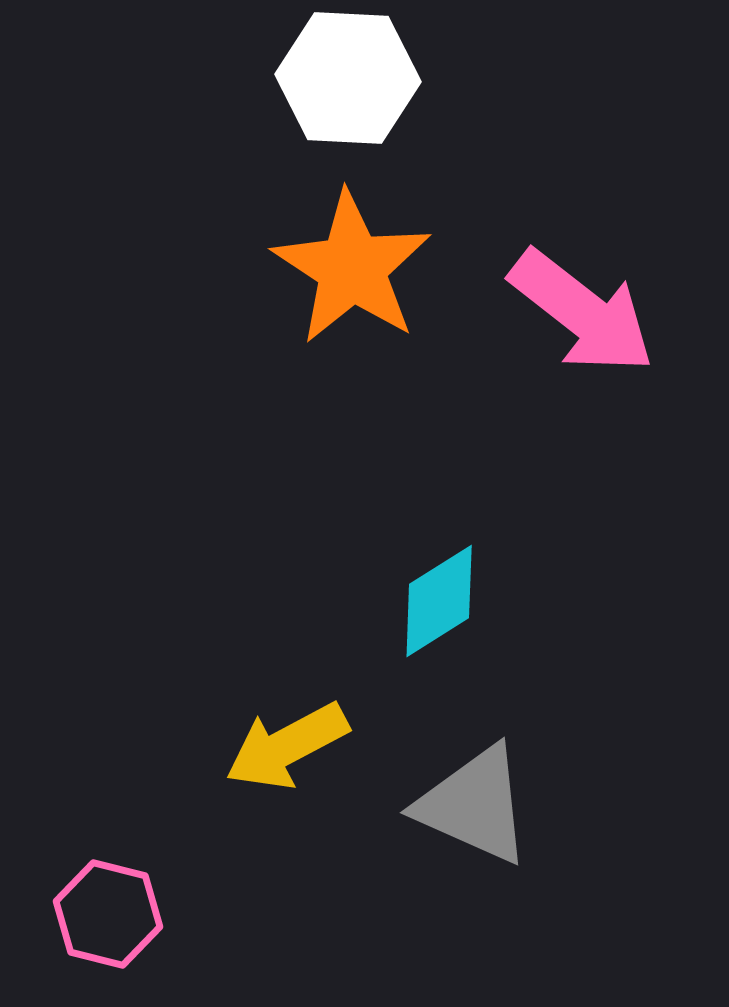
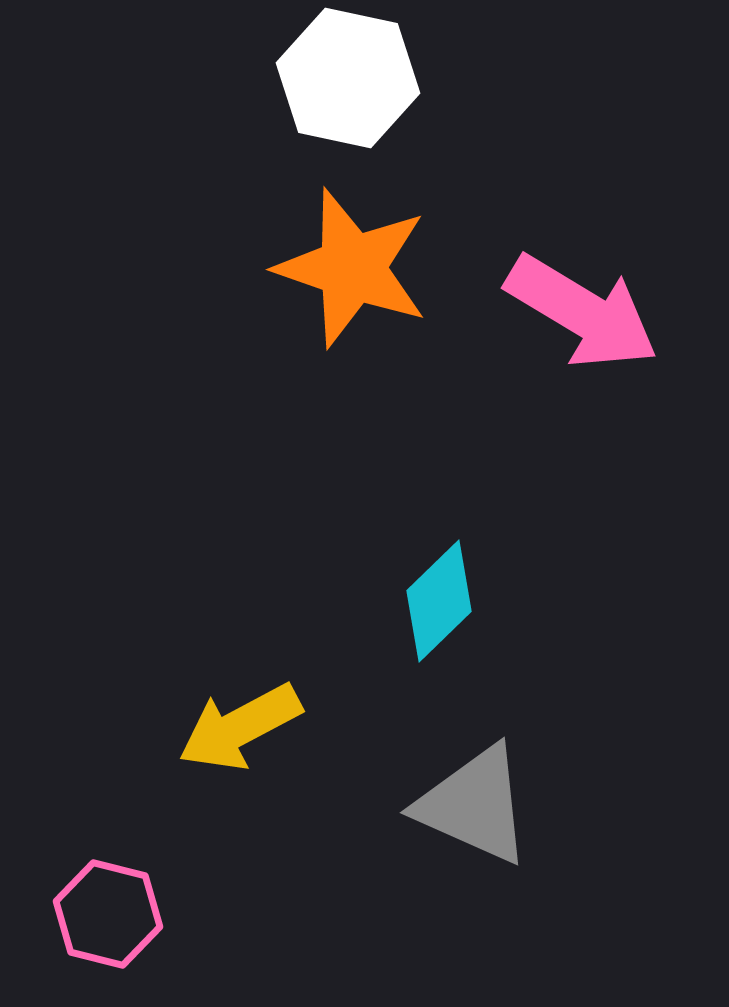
white hexagon: rotated 9 degrees clockwise
orange star: rotated 14 degrees counterclockwise
pink arrow: rotated 7 degrees counterclockwise
cyan diamond: rotated 12 degrees counterclockwise
yellow arrow: moved 47 px left, 19 px up
